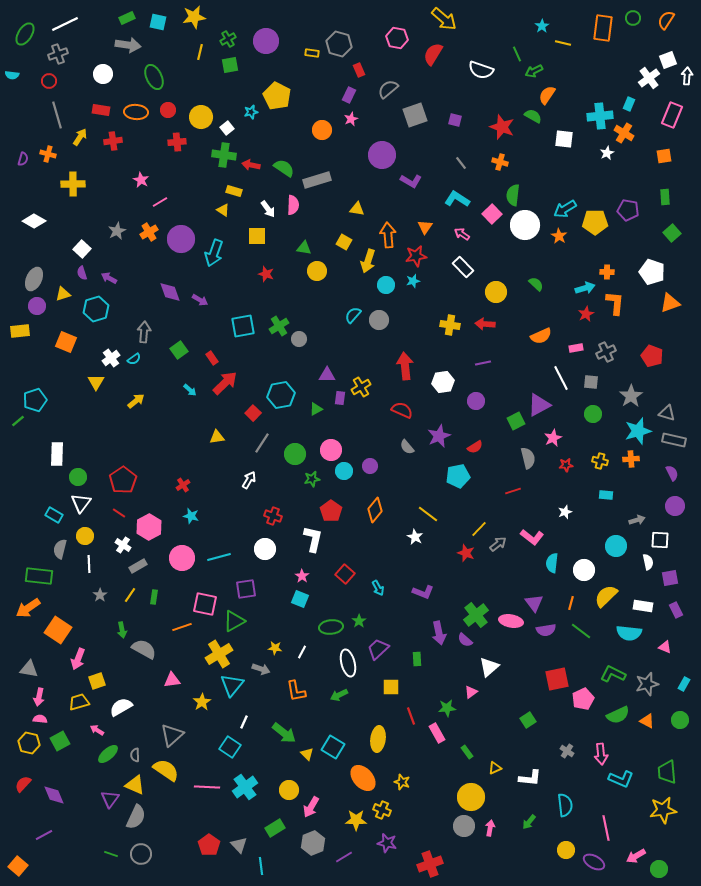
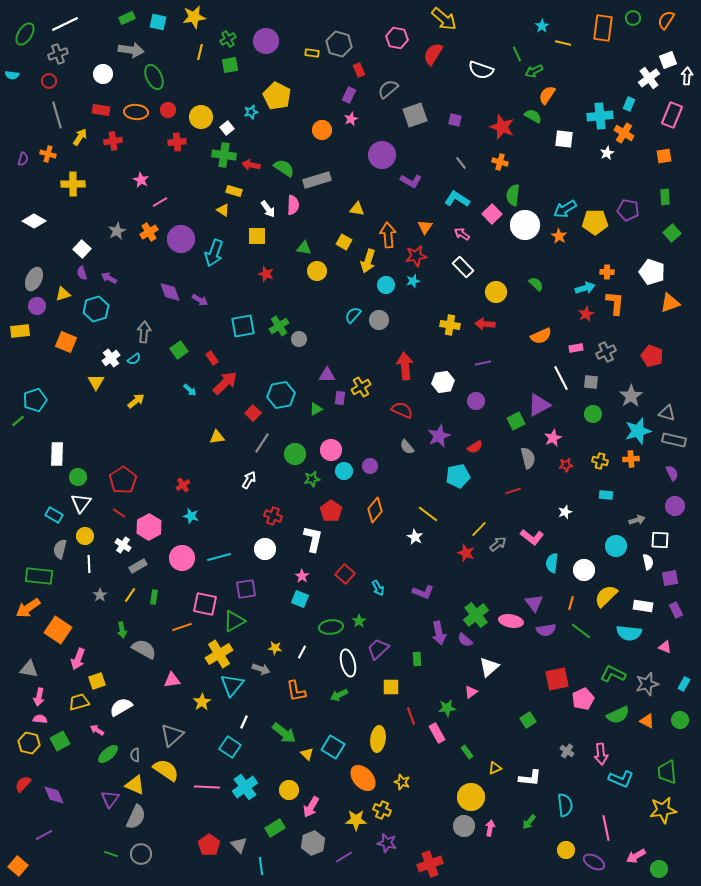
gray arrow at (128, 45): moved 3 px right, 5 px down
